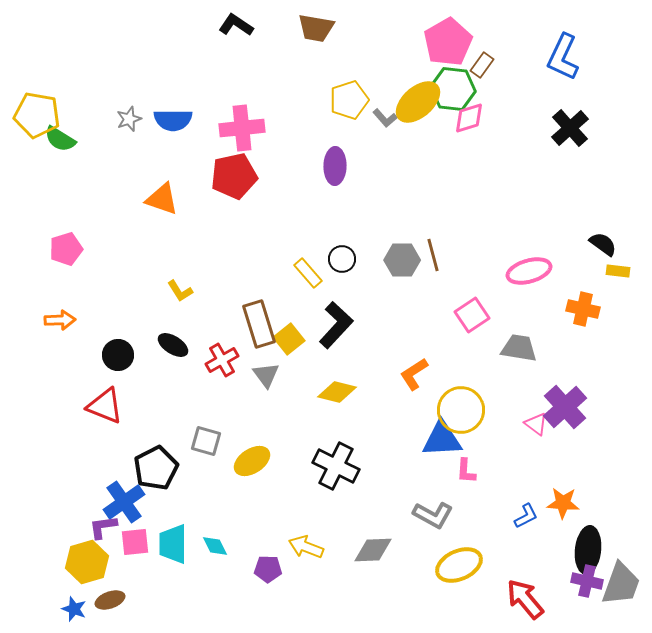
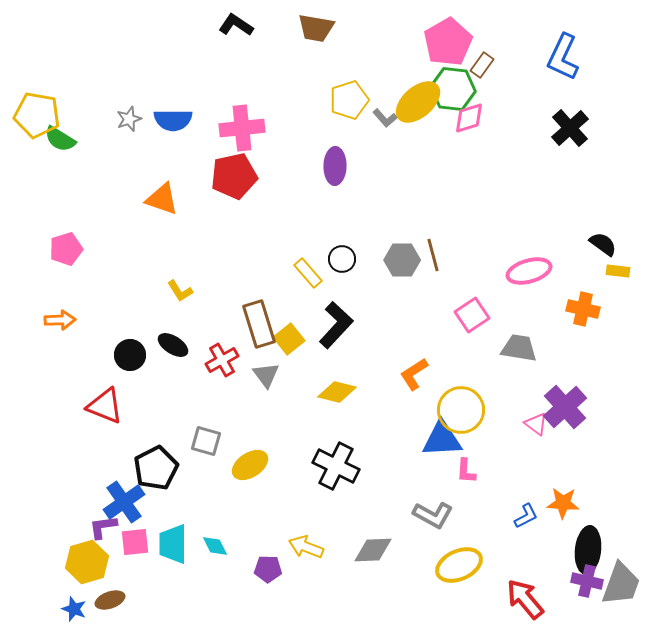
black circle at (118, 355): moved 12 px right
yellow ellipse at (252, 461): moved 2 px left, 4 px down
